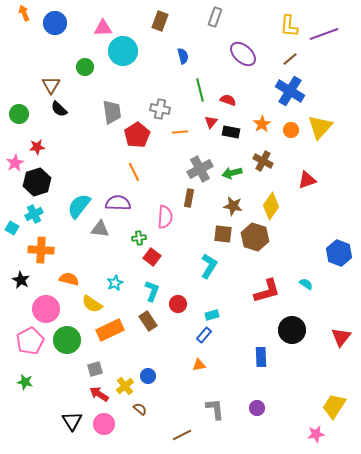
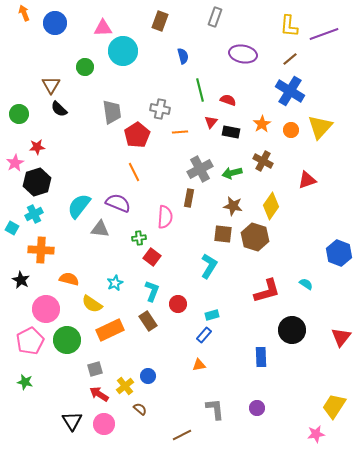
purple ellipse at (243, 54): rotated 32 degrees counterclockwise
purple semicircle at (118, 203): rotated 20 degrees clockwise
